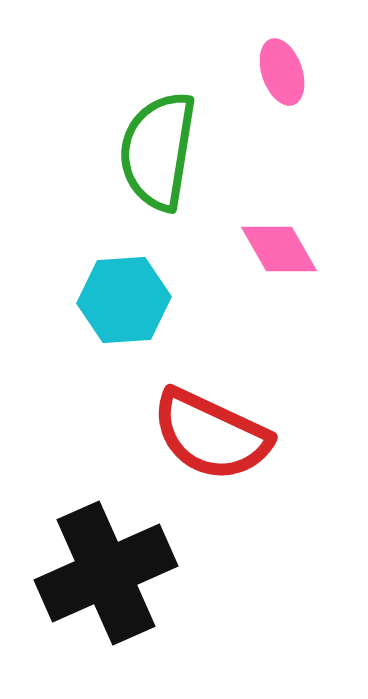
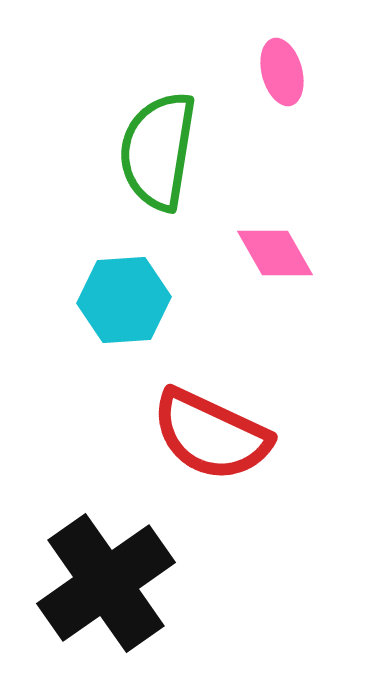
pink ellipse: rotated 4 degrees clockwise
pink diamond: moved 4 px left, 4 px down
black cross: moved 10 px down; rotated 11 degrees counterclockwise
